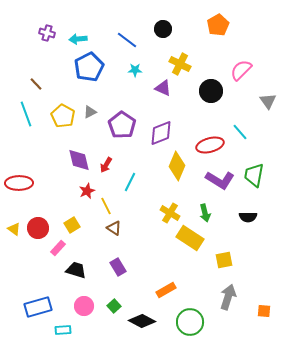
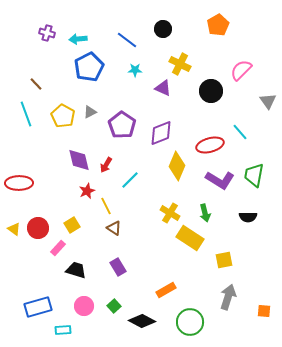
cyan line at (130, 182): moved 2 px up; rotated 18 degrees clockwise
